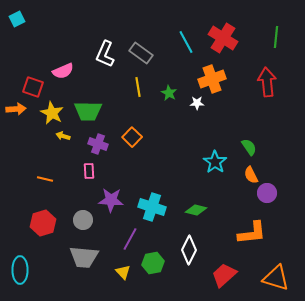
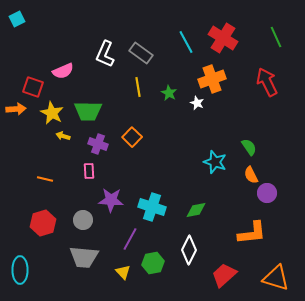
green line: rotated 30 degrees counterclockwise
red arrow: rotated 20 degrees counterclockwise
white star: rotated 24 degrees clockwise
cyan star: rotated 15 degrees counterclockwise
green diamond: rotated 25 degrees counterclockwise
